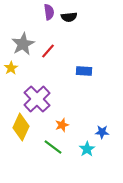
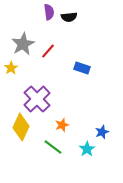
blue rectangle: moved 2 px left, 3 px up; rotated 14 degrees clockwise
blue star: rotated 24 degrees counterclockwise
